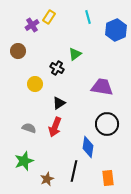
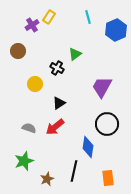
purple trapezoid: rotated 70 degrees counterclockwise
red arrow: rotated 30 degrees clockwise
